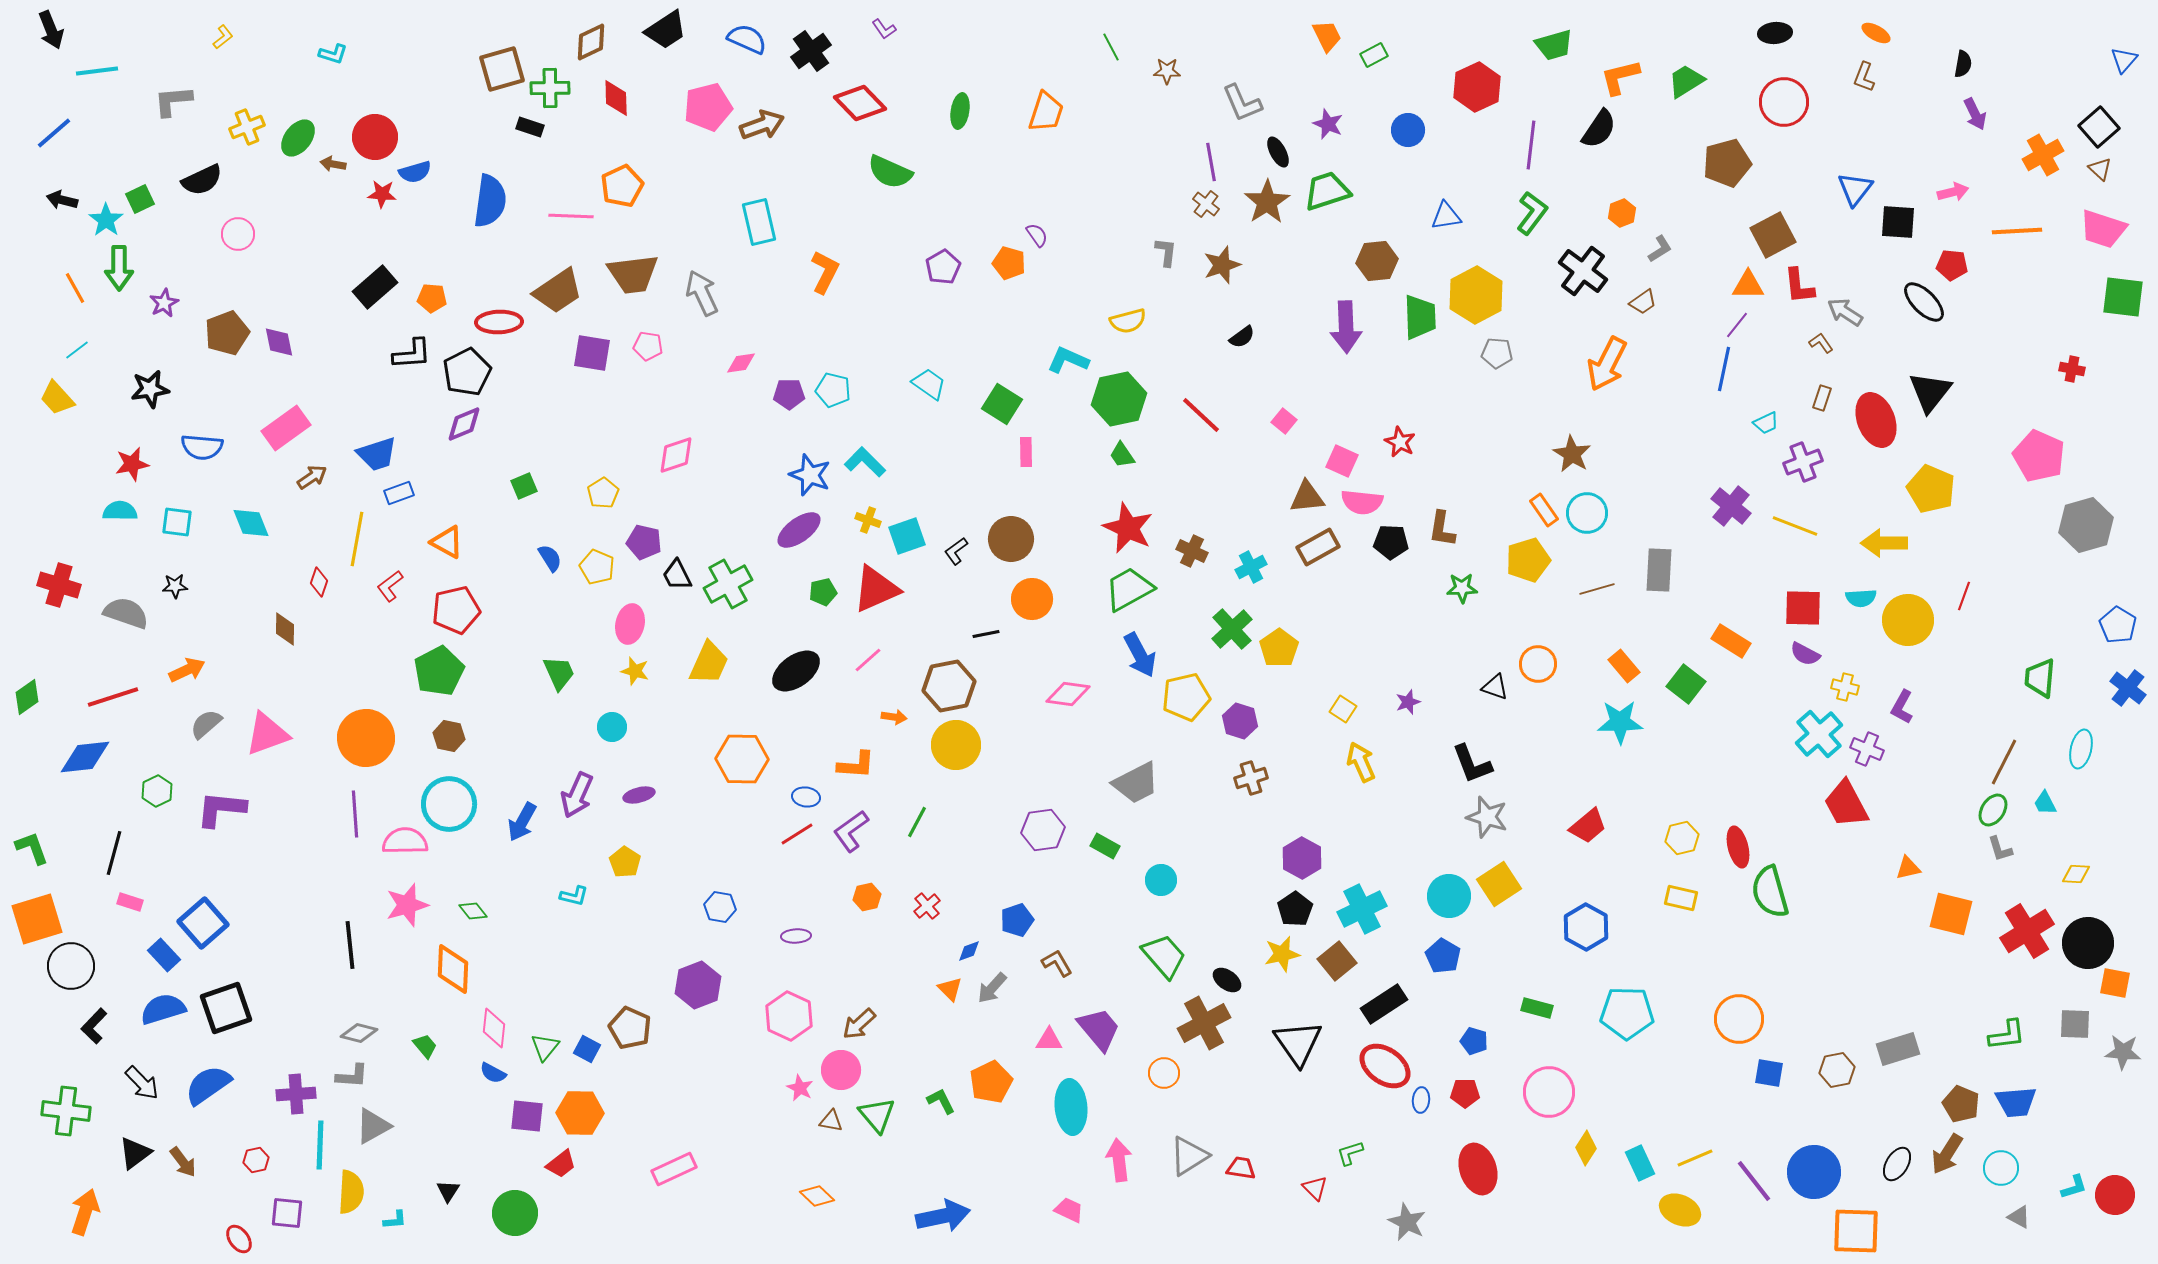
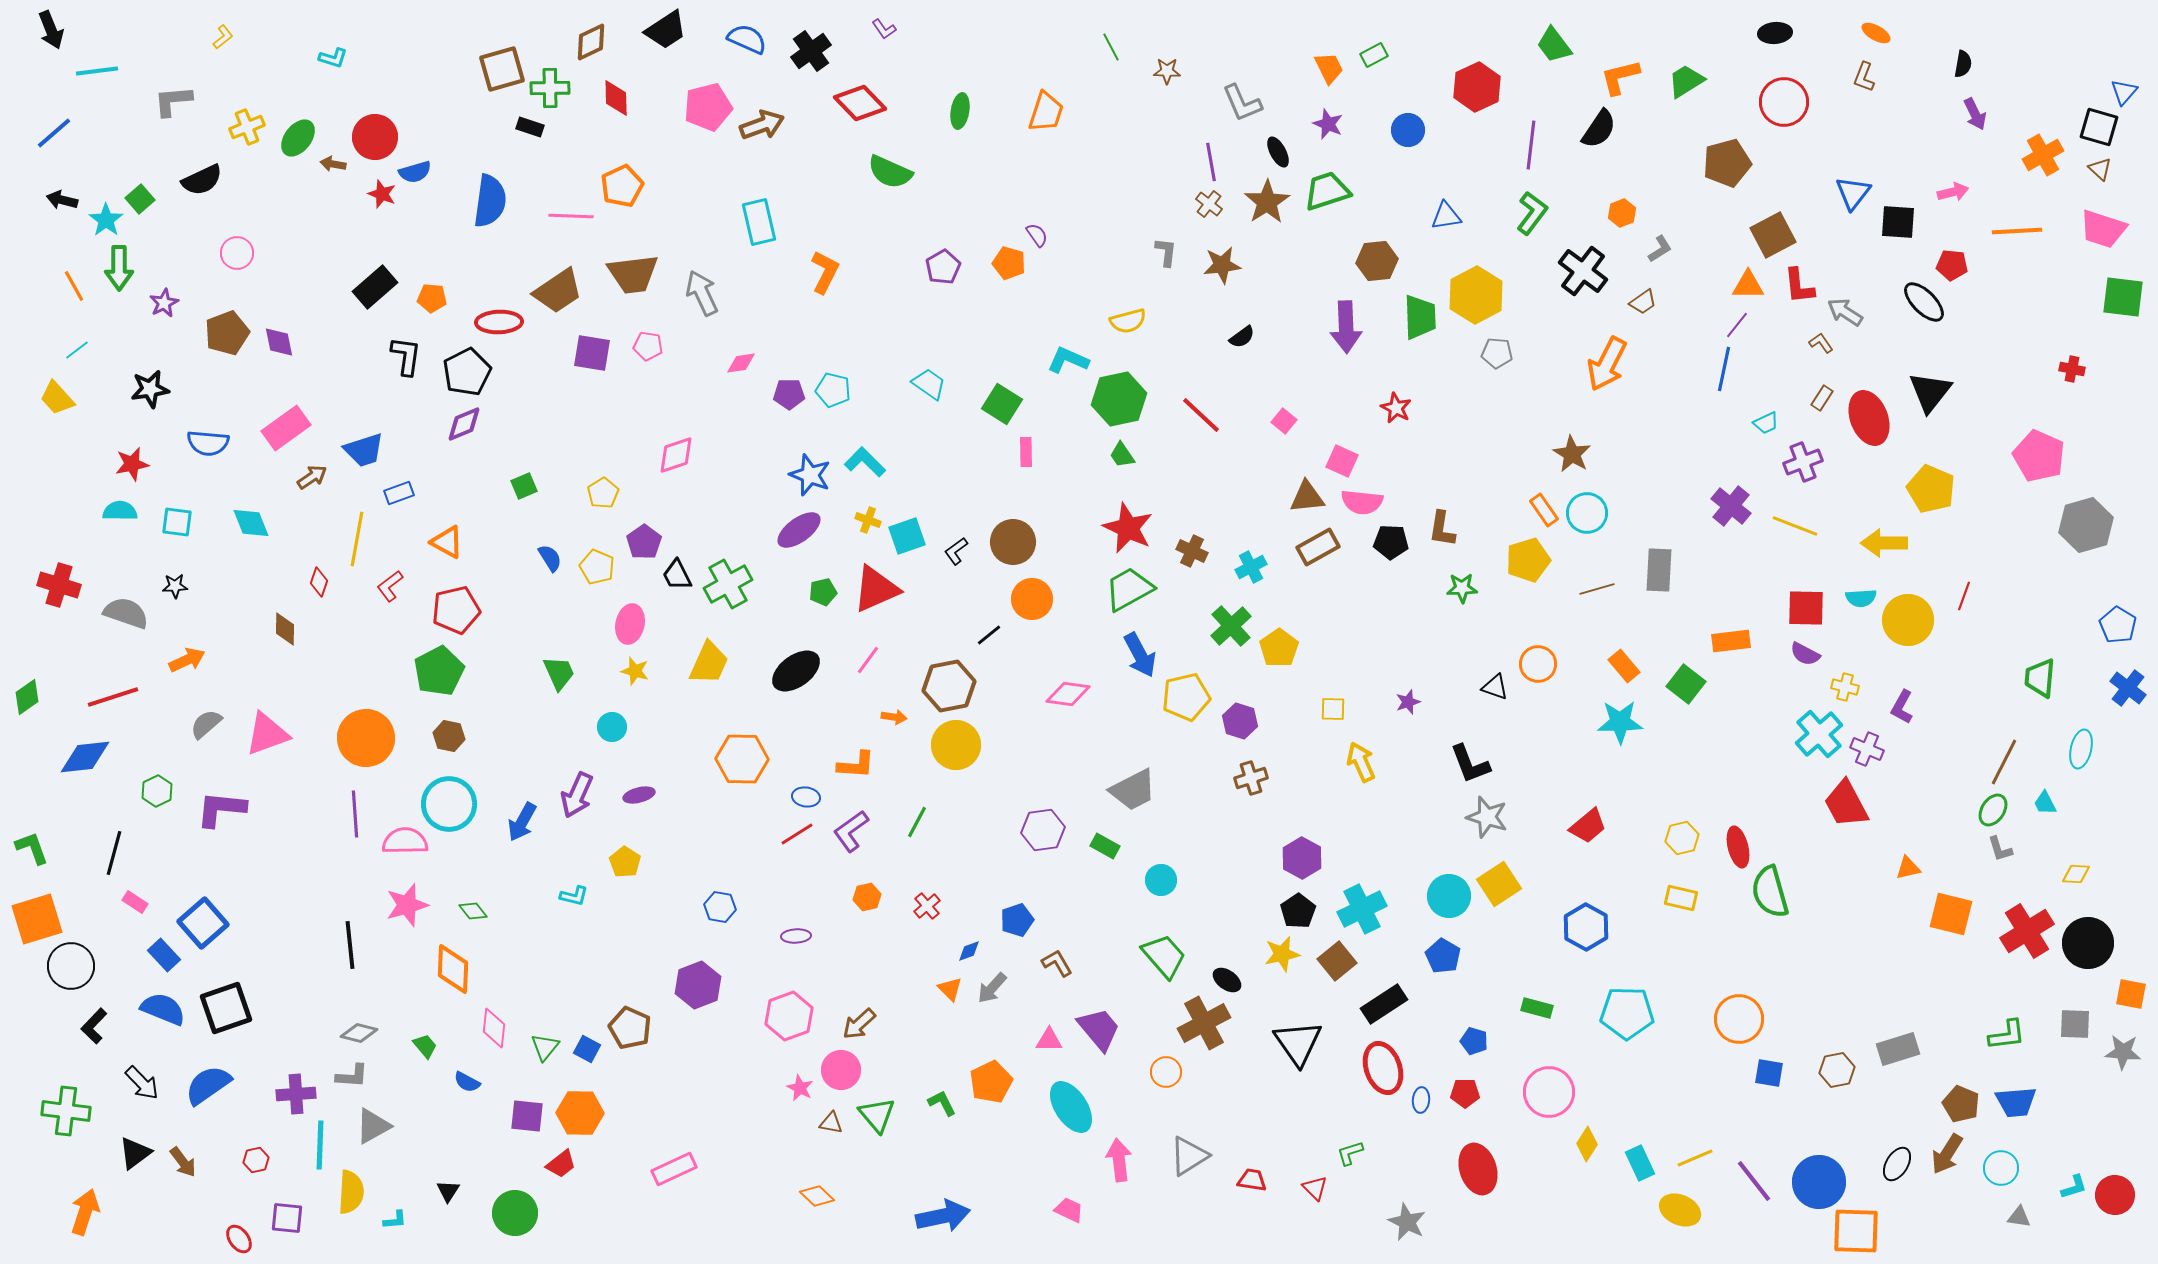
orange trapezoid at (1327, 36): moved 2 px right, 32 px down
green trapezoid at (1554, 45): rotated 69 degrees clockwise
cyan L-shape at (333, 54): moved 4 px down
blue triangle at (2124, 60): moved 32 px down
black square at (2099, 127): rotated 33 degrees counterclockwise
blue triangle at (1855, 189): moved 2 px left, 4 px down
red star at (382, 194): rotated 16 degrees clockwise
green square at (140, 199): rotated 16 degrees counterclockwise
brown cross at (1206, 204): moved 3 px right
pink circle at (238, 234): moved 1 px left, 19 px down
brown star at (1222, 265): rotated 12 degrees clockwise
orange line at (75, 288): moved 1 px left, 2 px up
black L-shape at (412, 354): moved 6 px left, 2 px down; rotated 78 degrees counterclockwise
brown rectangle at (1822, 398): rotated 15 degrees clockwise
red ellipse at (1876, 420): moved 7 px left, 2 px up
red star at (1400, 442): moved 4 px left, 34 px up
blue semicircle at (202, 447): moved 6 px right, 4 px up
blue trapezoid at (377, 454): moved 13 px left, 4 px up
brown circle at (1011, 539): moved 2 px right, 3 px down
purple pentagon at (644, 542): rotated 24 degrees clockwise
red square at (1803, 608): moved 3 px right
green cross at (1232, 629): moved 1 px left, 3 px up
black line at (986, 634): moved 3 px right, 1 px down; rotated 28 degrees counterclockwise
orange rectangle at (1731, 641): rotated 39 degrees counterclockwise
pink line at (868, 660): rotated 12 degrees counterclockwise
orange arrow at (187, 670): moved 10 px up
yellow square at (1343, 709): moved 10 px left; rotated 32 degrees counterclockwise
black L-shape at (1472, 764): moved 2 px left
gray trapezoid at (1136, 783): moved 3 px left, 7 px down
pink rectangle at (130, 902): moved 5 px right; rotated 15 degrees clockwise
black pentagon at (1295, 909): moved 3 px right, 2 px down
orange square at (2115, 983): moved 16 px right, 11 px down
blue semicircle at (163, 1009): rotated 39 degrees clockwise
pink hexagon at (789, 1016): rotated 15 degrees clockwise
red ellipse at (1385, 1066): moved 2 px left, 2 px down; rotated 36 degrees clockwise
blue semicircle at (493, 1073): moved 26 px left, 9 px down
orange circle at (1164, 1073): moved 2 px right, 1 px up
green L-shape at (941, 1101): moved 1 px right, 2 px down
cyan ellipse at (1071, 1107): rotated 28 degrees counterclockwise
brown triangle at (831, 1121): moved 2 px down
yellow diamond at (1586, 1148): moved 1 px right, 4 px up
red trapezoid at (1241, 1168): moved 11 px right, 12 px down
blue circle at (1814, 1172): moved 5 px right, 10 px down
purple square at (287, 1213): moved 5 px down
gray triangle at (2019, 1217): rotated 20 degrees counterclockwise
